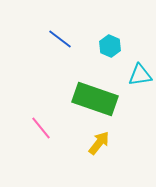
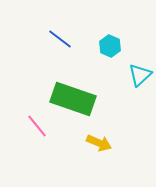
cyan triangle: rotated 35 degrees counterclockwise
green rectangle: moved 22 px left
pink line: moved 4 px left, 2 px up
yellow arrow: rotated 75 degrees clockwise
